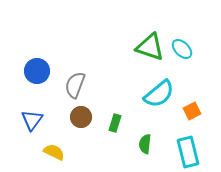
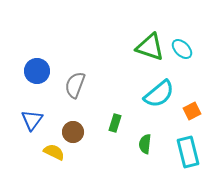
brown circle: moved 8 px left, 15 px down
